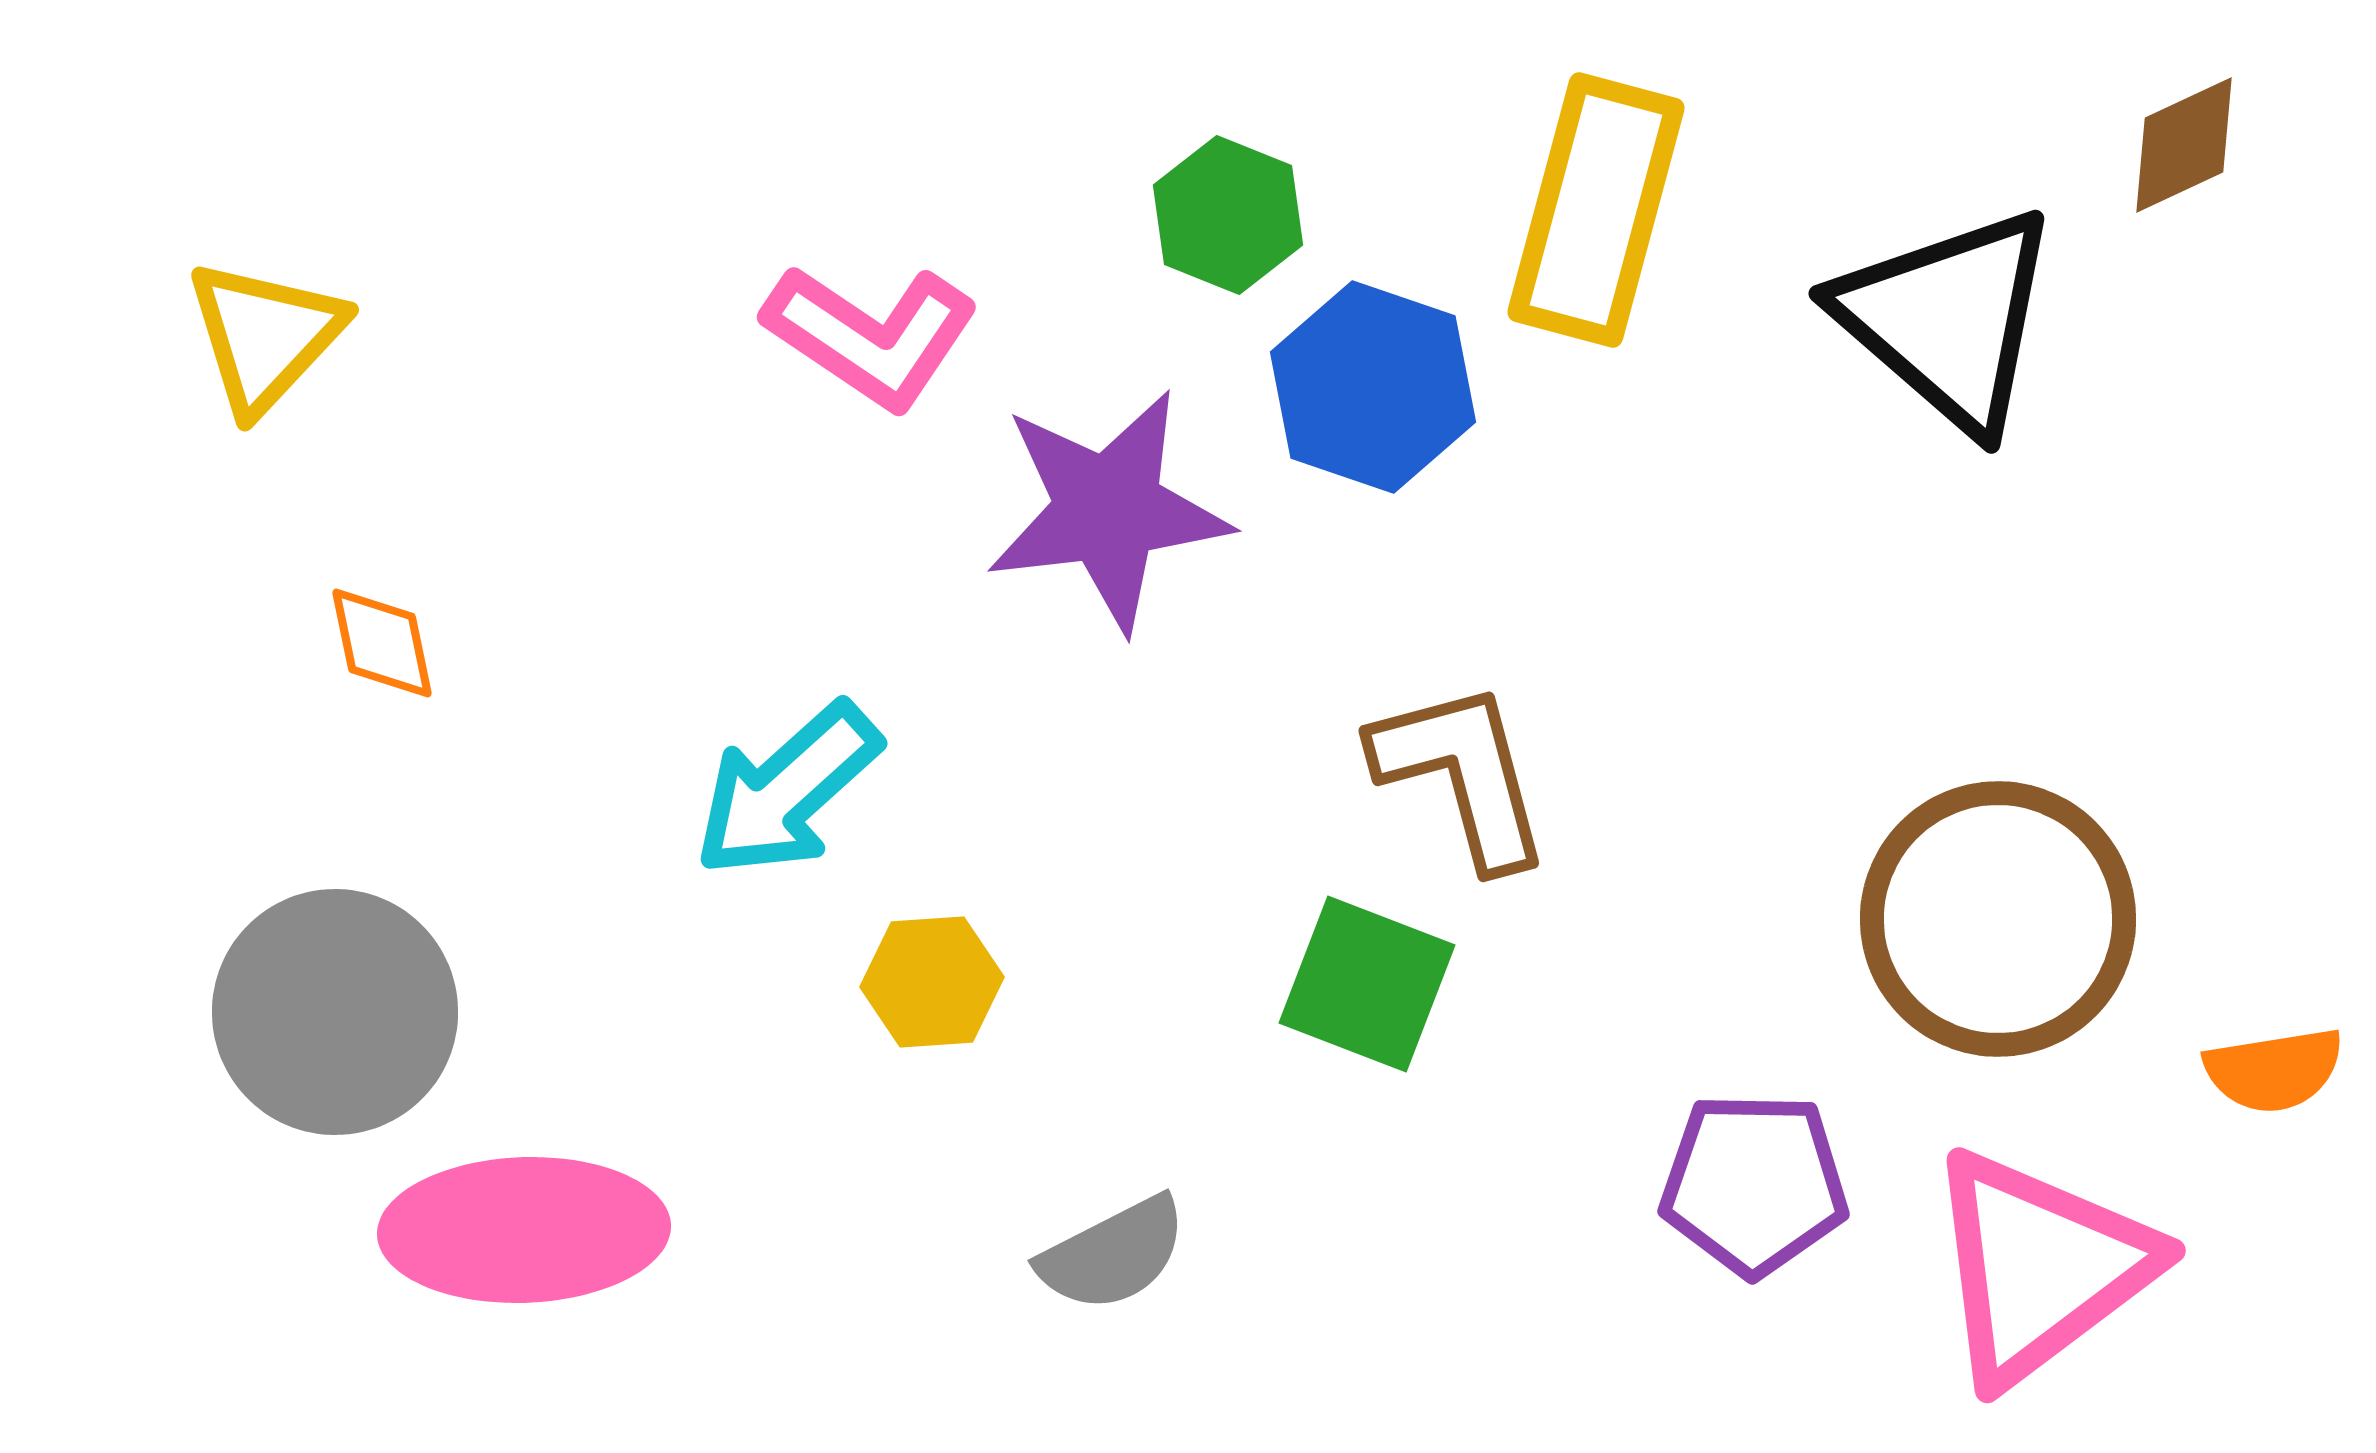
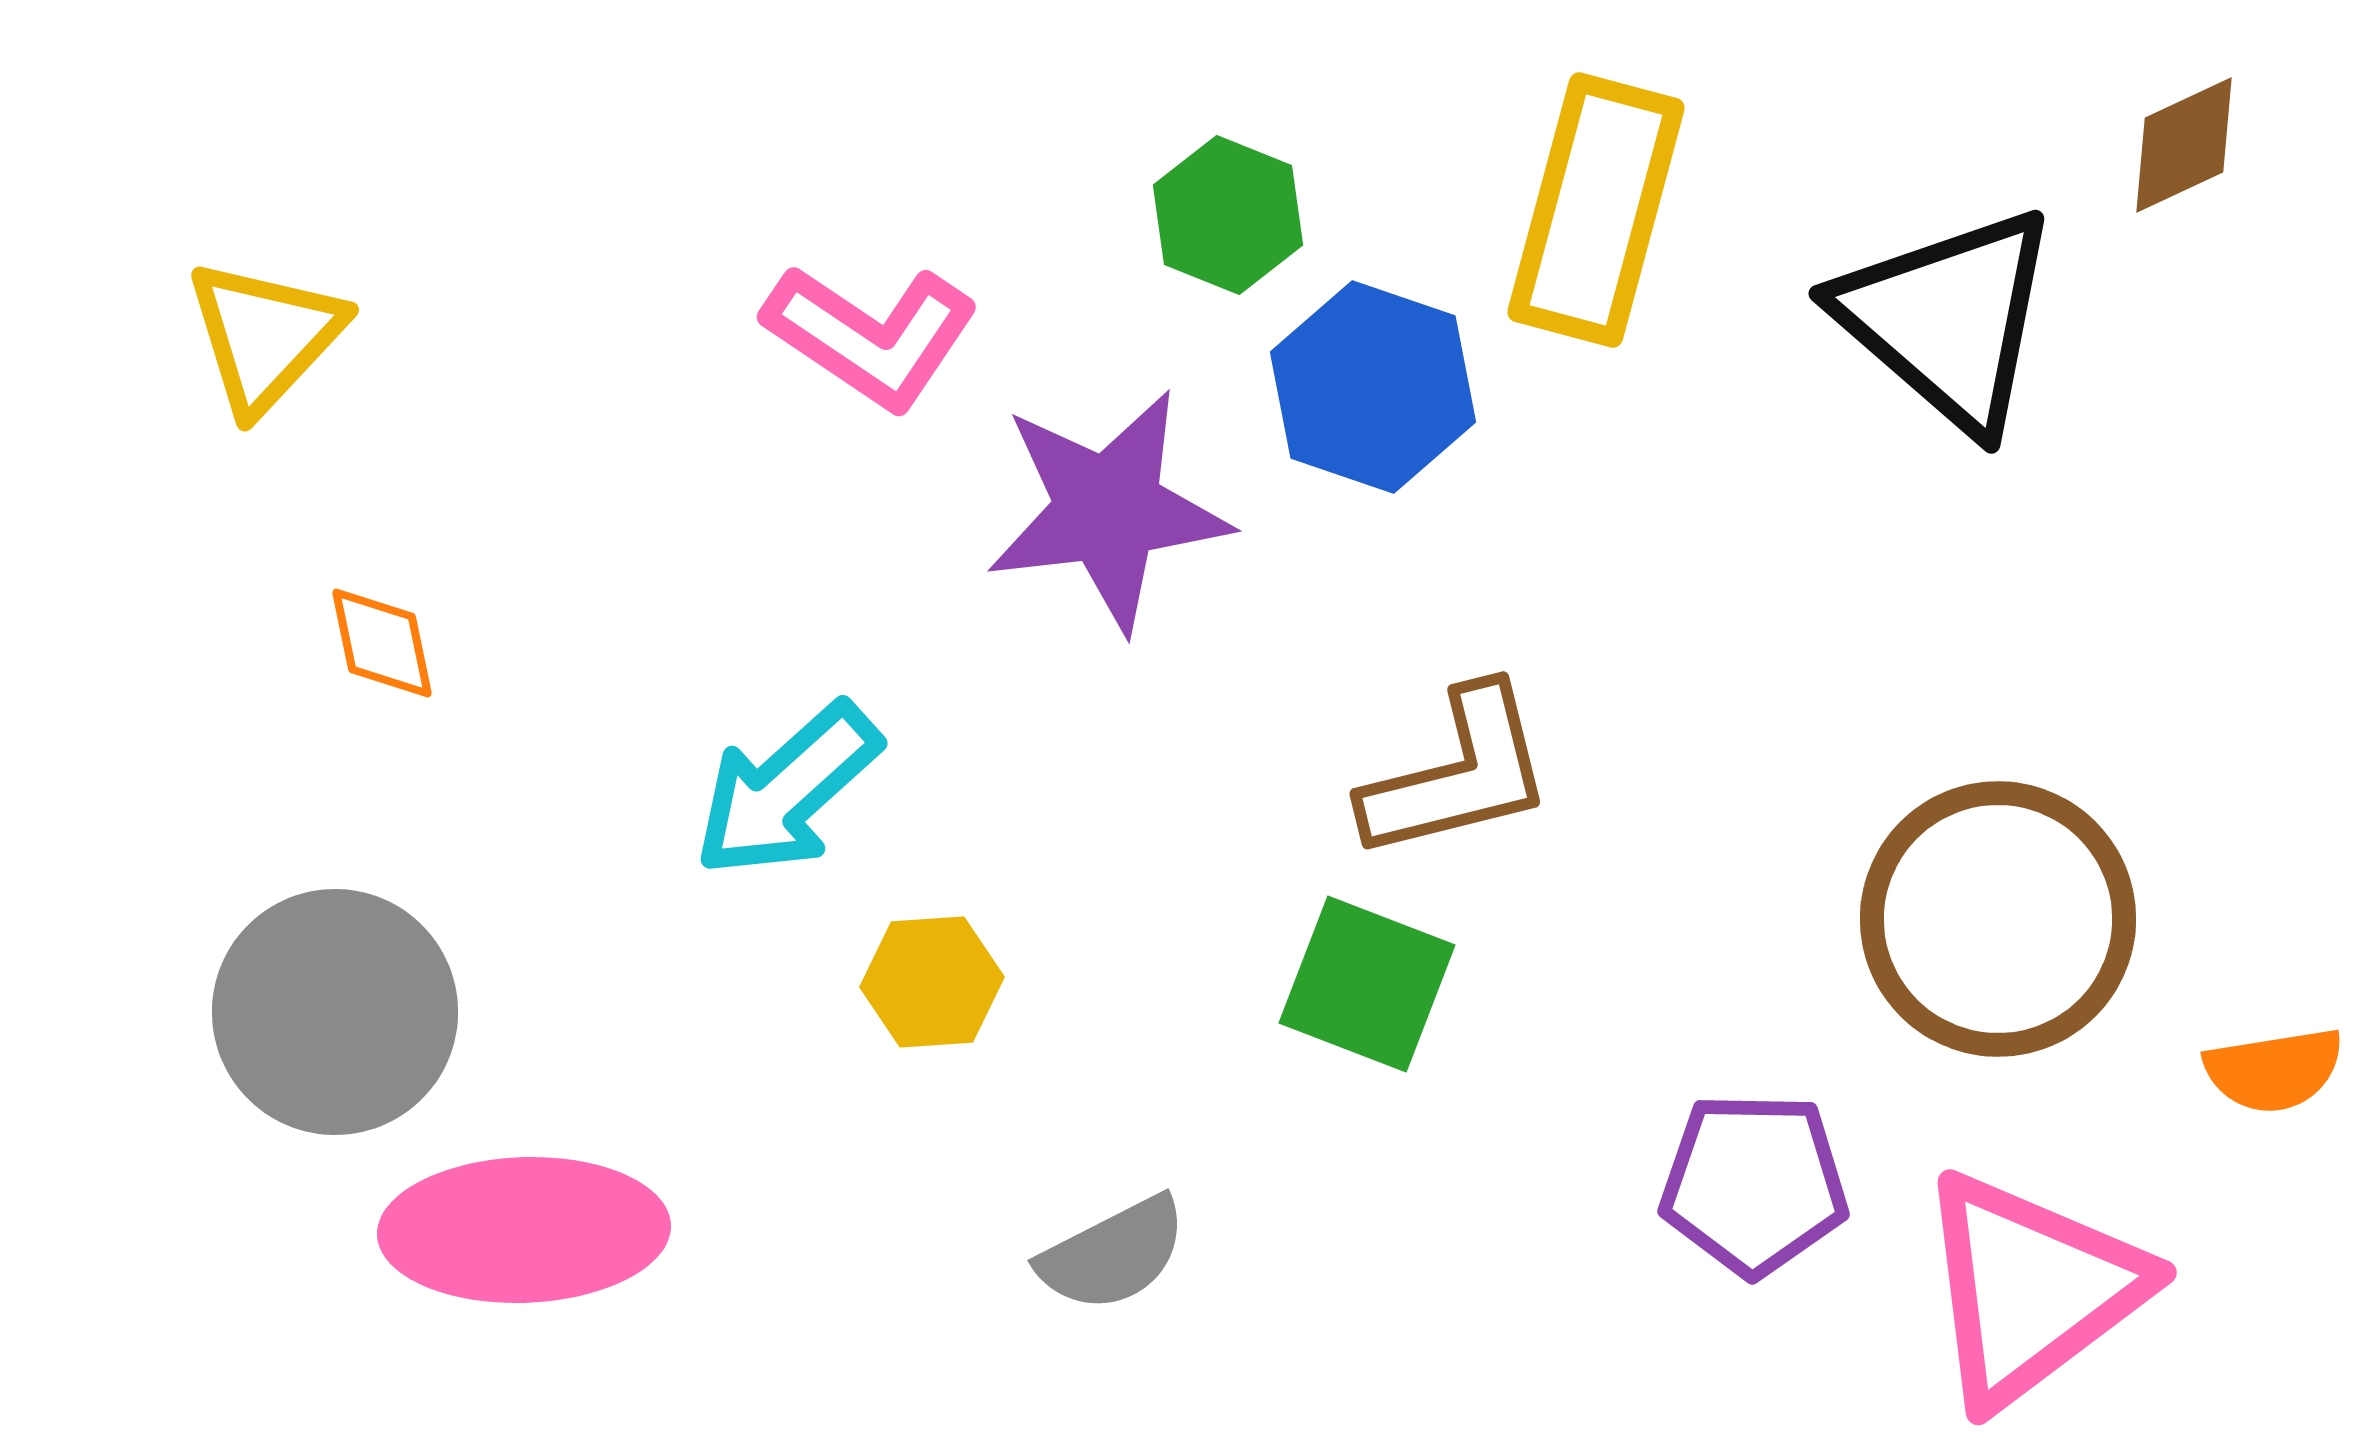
brown L-shape: moved 4 px left; rotated 91 degrees clockwise
pink triangle: moved 9 px left, 22 px down
